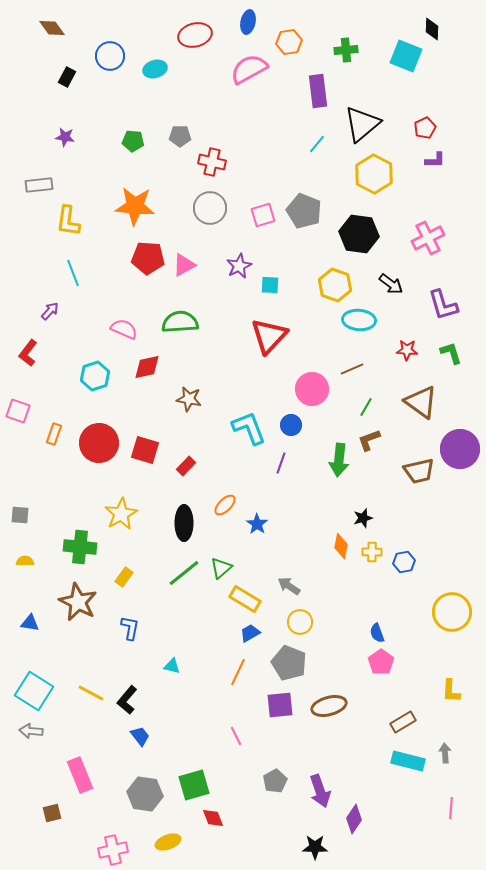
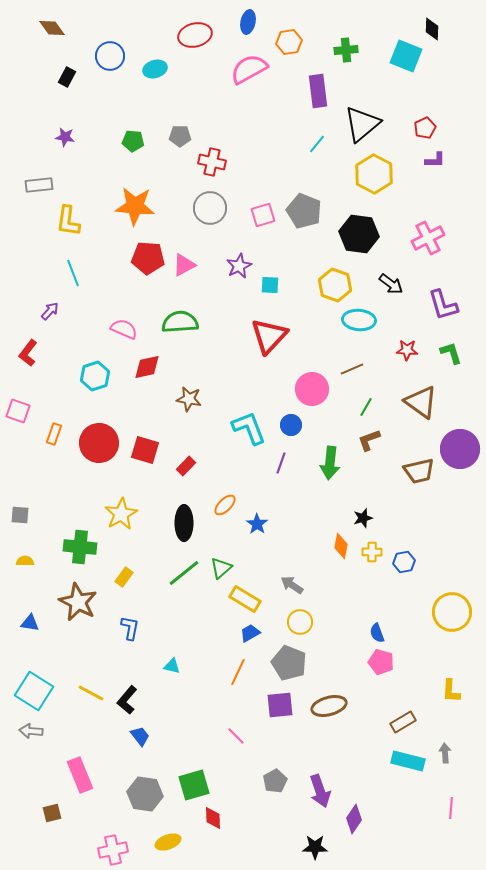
green arrow at (339, 460): moved 9 px left, 3 px down
gray arrow at (289, 586): moved 3 px right, 1 px up
pink pentagon at (381, 662): rotated 20 degrees counterclockwise
pink line at (236, 736): rotated 18 degrees counterclockwise
red diamond at (213, 818): rotated 20 degrees clockwise
